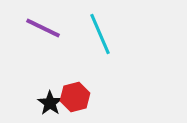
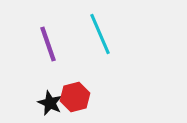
purple line: moved 5 px right, 16 px down; rotated 45 degrees clockwise
black star: rotated 10 degrees counterclockwise
